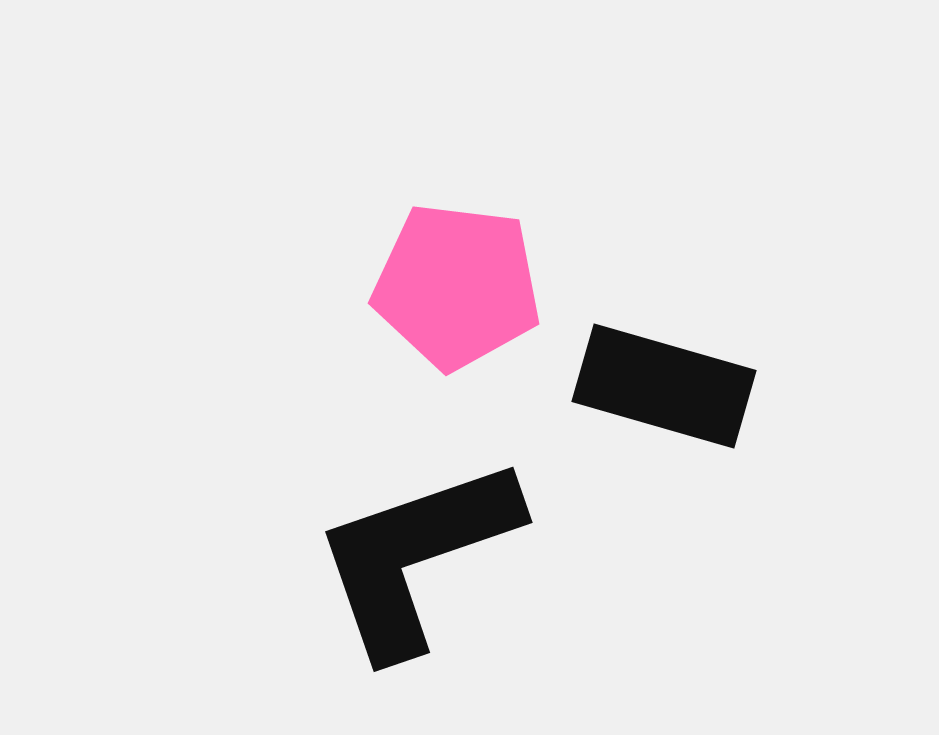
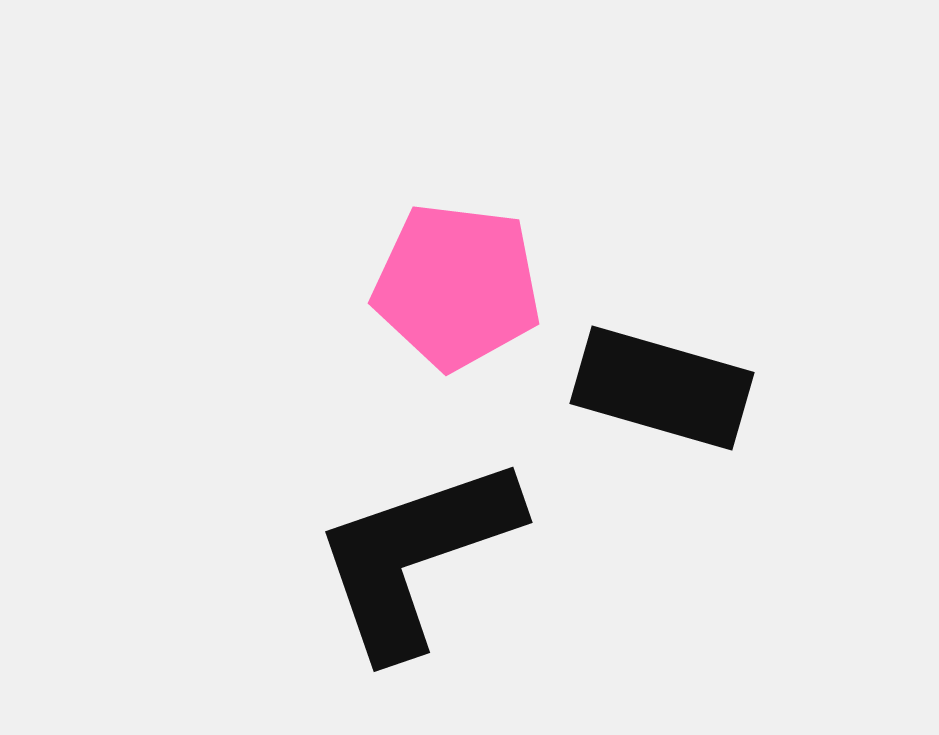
black rectangle: moved 2 px left, 2 px down
